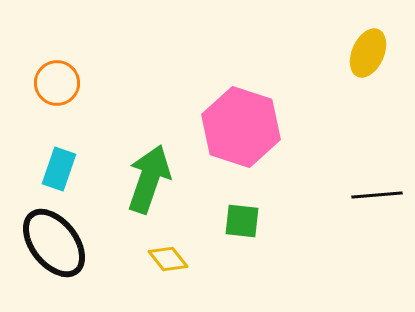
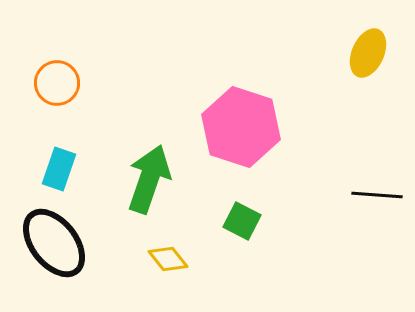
black line: rotated 9 degrees clockwise
green square: rotated 21 degrees clockwise
